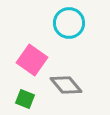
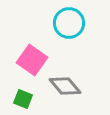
gray diamond: moved 1 px left, 1 px down
green square: moved 2 px left
